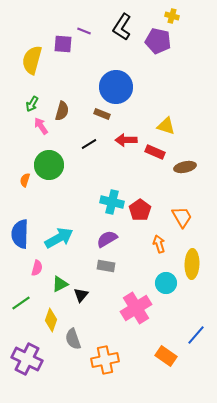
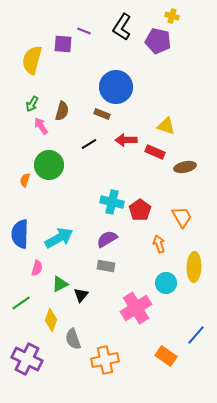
yellow ellipse: moved 2 px right, 3 px down
